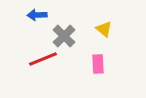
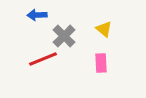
pink rectangle: moved 3 px right, 1 px up
